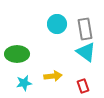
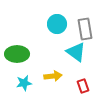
cyan triangle: moved 10 px left
